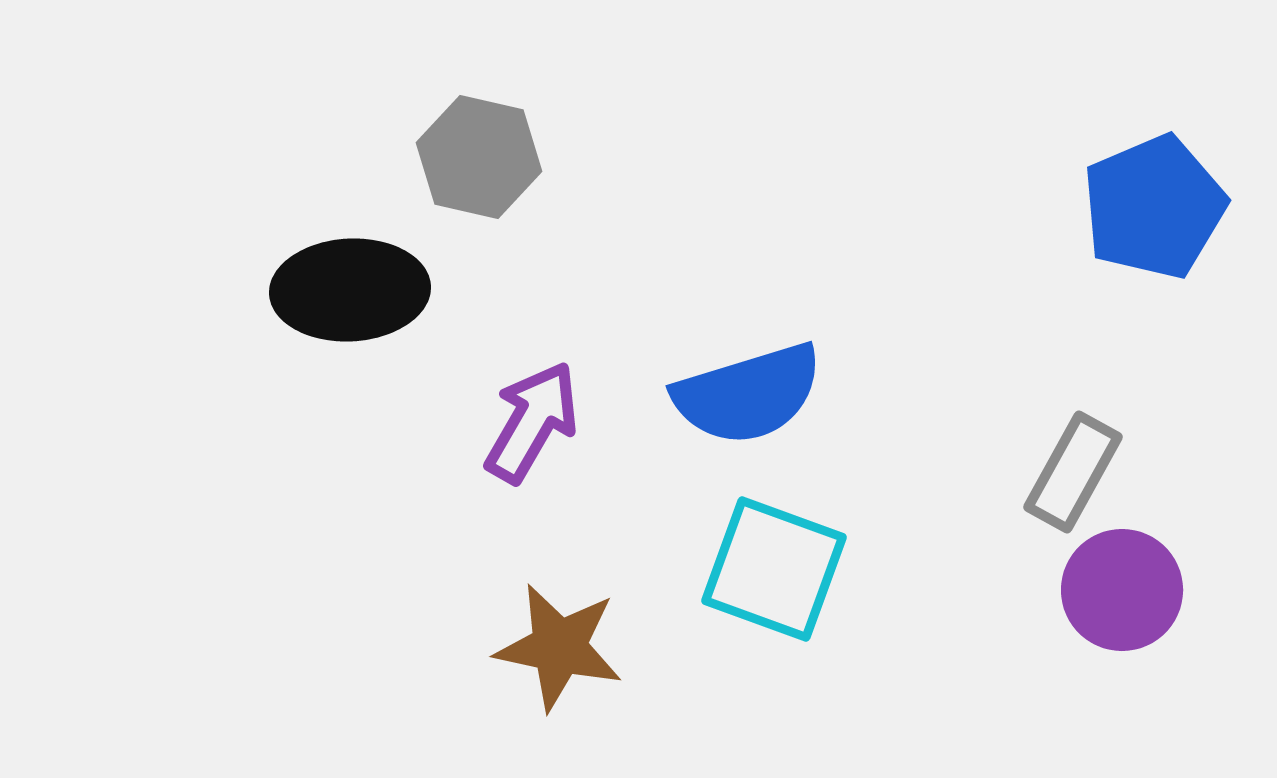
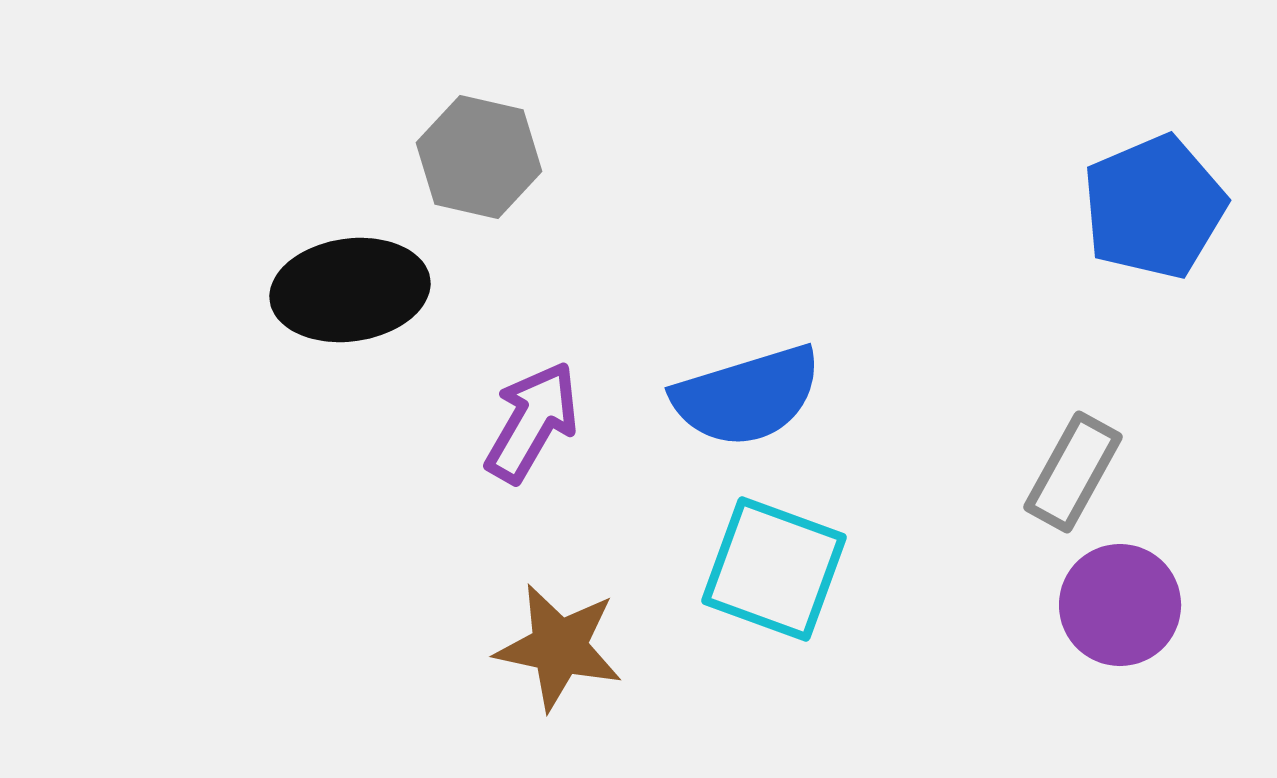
black ellipse: rotated 5 degrees counterclockwise
blue semicircle: moved 1 px left, 2 px down
purple circle: moved 2 px left, 15 px down
